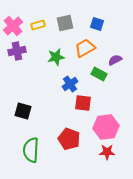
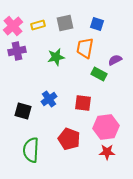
orange trapezoid: rotated 50 degrees counterclockwise
blue cross: moved 21 px left, 15 px down
